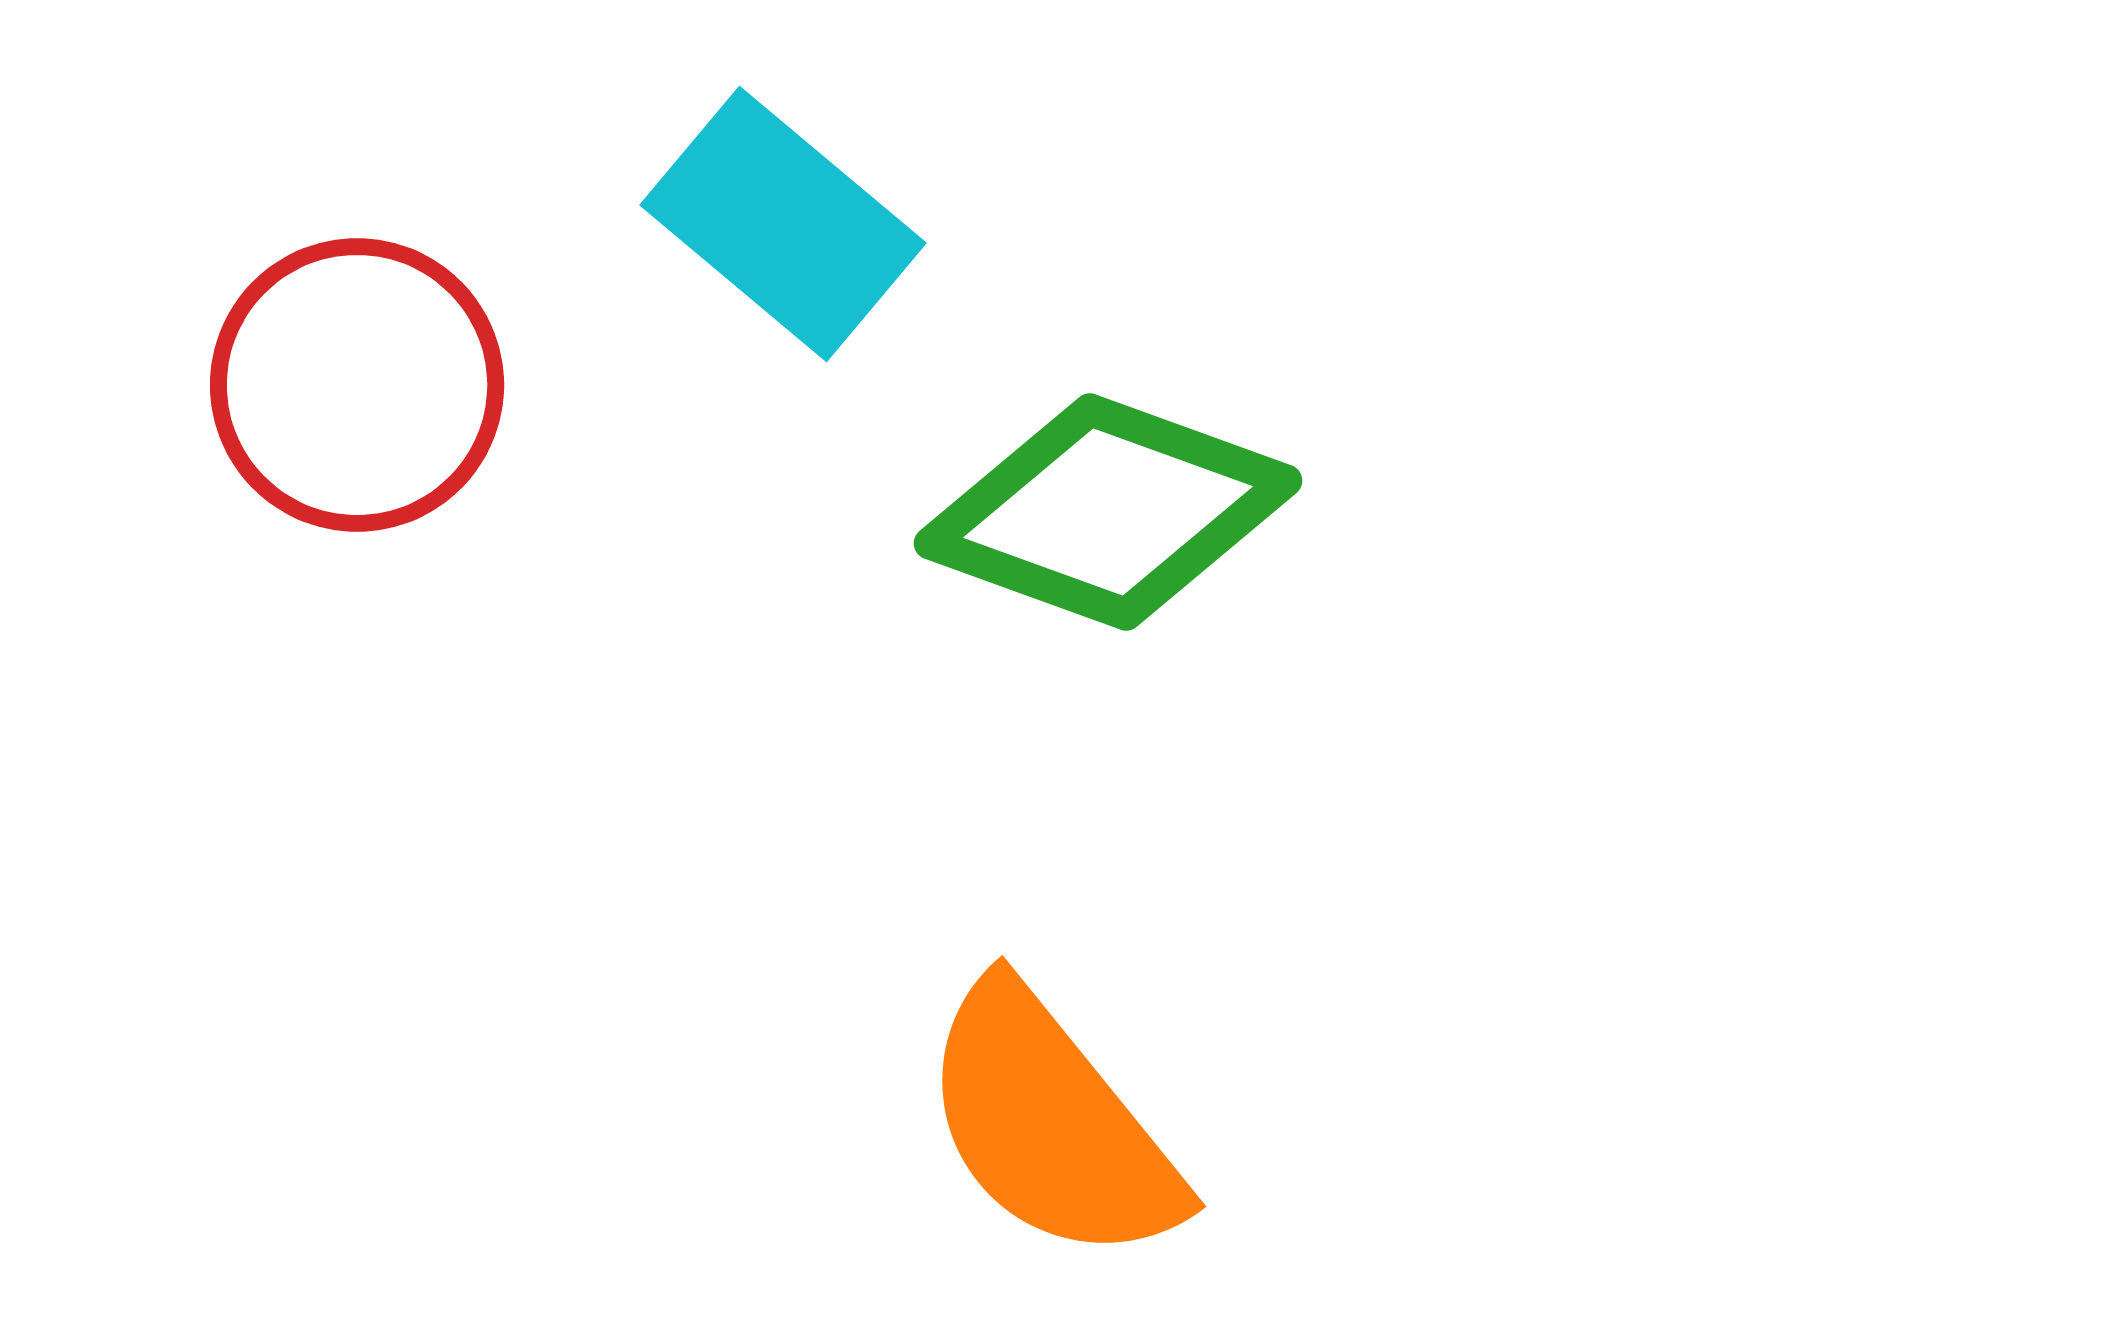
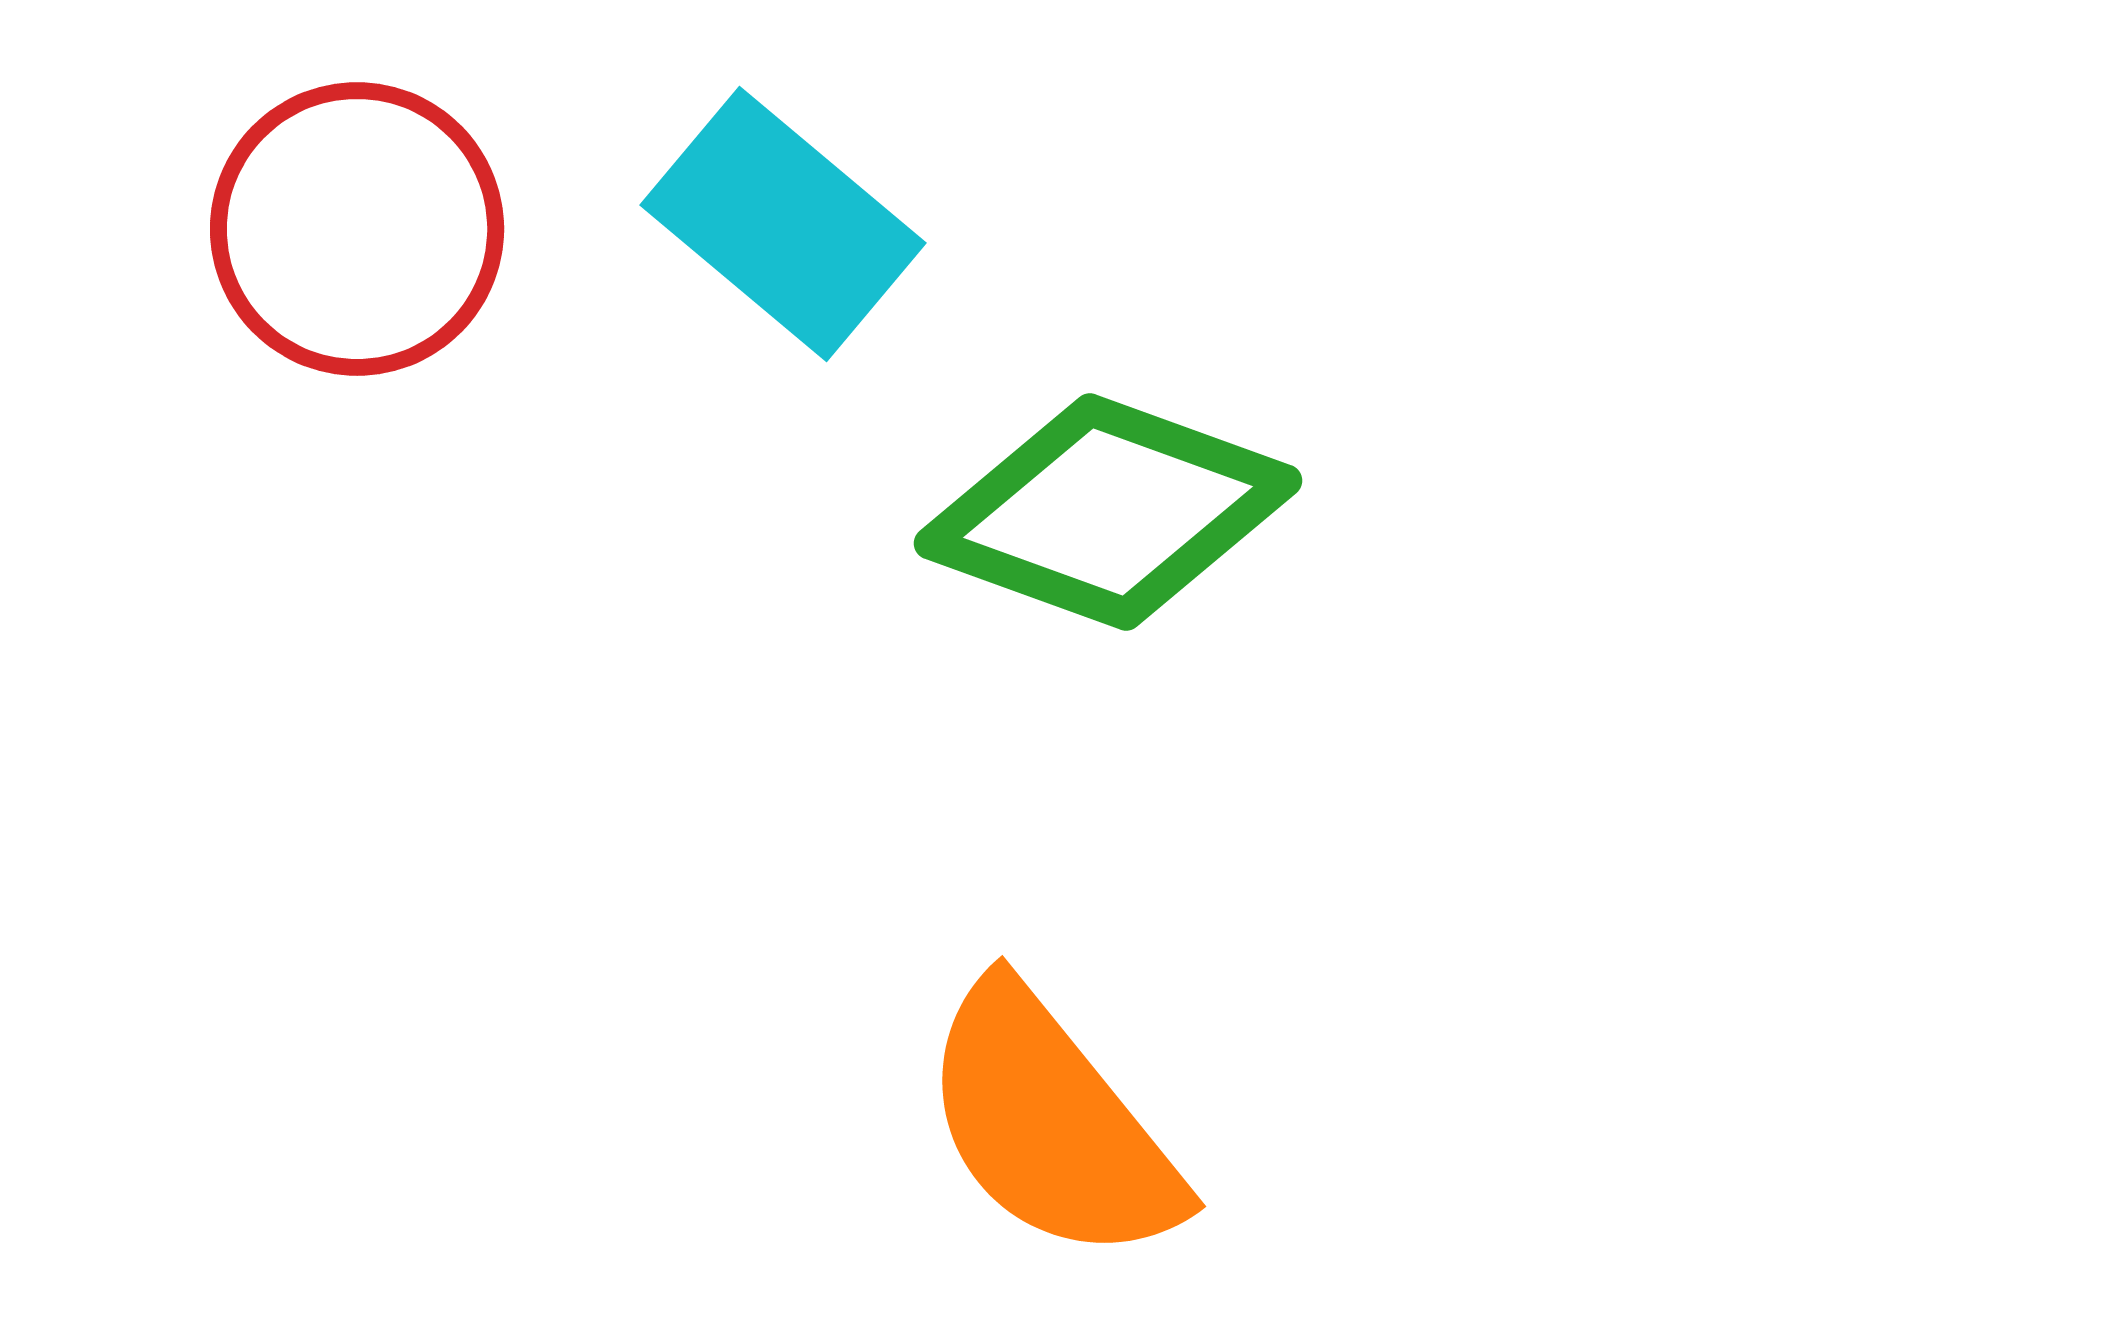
red circle: moved 156 px up
